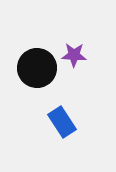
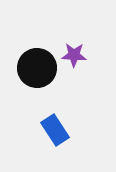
blue rectangle: moved 7 px left, 8 px down
